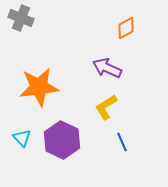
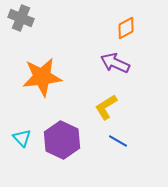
purple arrow: moved 8 px right, 5 px up
orange star: moved 3 px right, 10 px up
blue line: moved 4 px left, 1 px up; rotated 36 degrees counterclockwise
